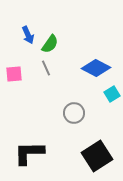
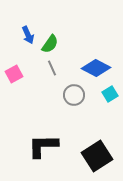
gray line: moved 6 px right
pink square: rotated 24 degrees counterclockwise
cyan square: moved 2 px left
gray circle: moved 18 px up
black L-shape: moved 14 px right, 7 px up
